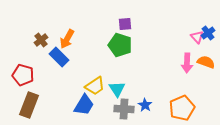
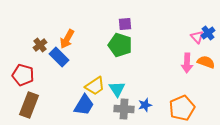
brown cross: moved 1 px left, 5 px down
blue star: rotated 24 degrees clockwise
